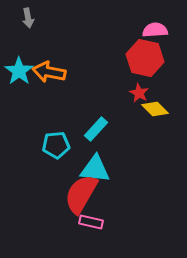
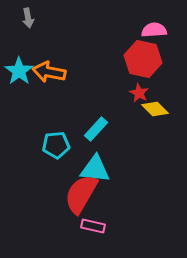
pink semicircle: moved 1 px left
red hexagon: moved 2 px left, 1 px down
pink rectangle: moved 2 px right, 4 px down
